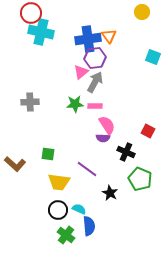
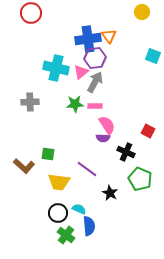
cyan cross: moved 15 px right, 36 px down
cyan square: moved 1 px up
brown L-shape: moved 9 px right, 2 px down
black circle: moved 3 px down
